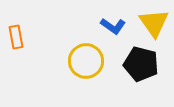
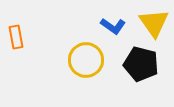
yellow circle: moved 1 px up
